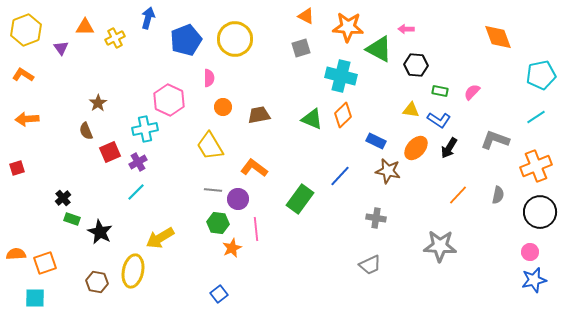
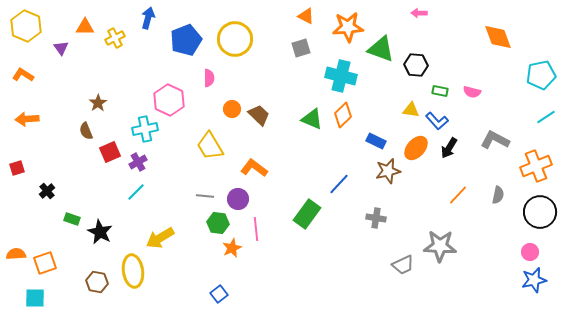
orange star at (348, 27): rotated 8 degrees counterclockwise
pink arrow at (406, 29): moved 13 px right, 16 px up
yellow hexagon at (26, 30): moved 4 px up; rotated 16 degrees counterclockwise
green triangle at (379, 49): moved 2 px right; rotated 8 degrees counterclockwise
pink semicircle at (472, 92): rotated 120 degrees counterclockwise
orange circle at (223, 107): moved 9 px right, 2 px down
brown trapezoid at (259, 115): rotated 55 degrees clockwise
cyan line at (536, 117): moved 10 px right
blue L-shape at (439, 120): moved 2 px left, 1 px down; rotated 15 degrees clockwise
gray L-shape at (495, 140): rotated 8 degrees clockwise
brown star at (388, 171): rotated 25 degrees counterclockwise
blue line at (340, 176): moved 1 px left, 8 px down
gray line at (213, 190): moved 8 px left, 6 px down
black cross at (63, 198): moved 16 px left, 7 px up
green rectangle at (300, 199): moved 7 px right, 15 px down
gray trapezoid at (370, 265): moved 33 px right
yellow ellipse at (133, 271): rotated 20 degrees counterclockwise
